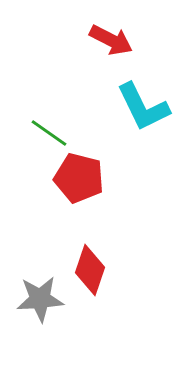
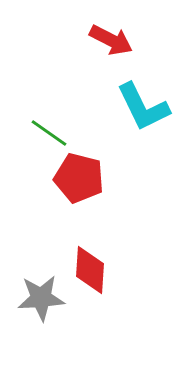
red diamond: rotated 15 degrees counterclockwise
gray star: moved 1 px right, 1 px up
